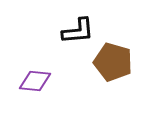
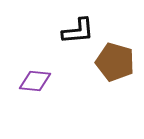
brown pentagon: moved 2 px right
